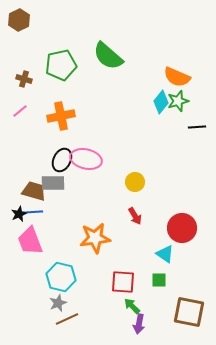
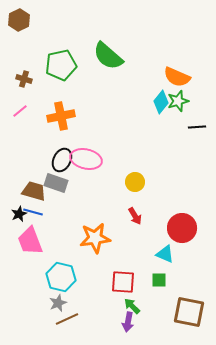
gray rectangle: moved 3 px right; rotated 20 degrees clockwise
blue line: rotated 18 degrees clockwise
cyan triangle: rotated 12 degrees counterclockwise
purple arrow: moved 11 px left, 2 px up
